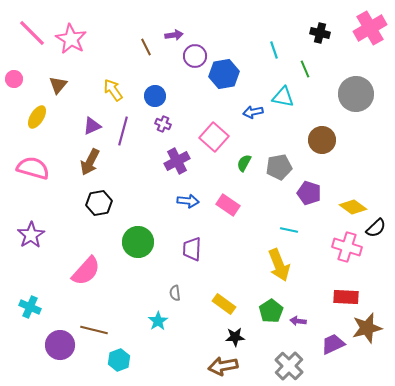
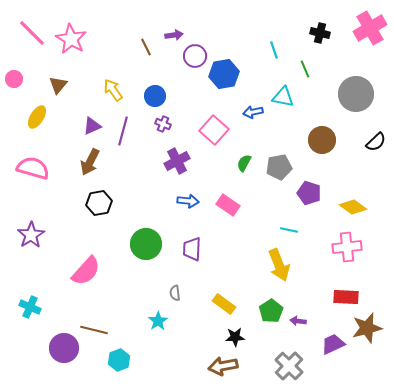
pink square at (214, 137): moved 7 px up
black semicircle at (376, 228): moved 86 px up
green circle at (138, 242): moved 8 px right, 2 px down
pink cross at (347, 247): rotated 24 degrees counterclockwise
purple circle at (60, 345): moved 4 px right, 3 px down
